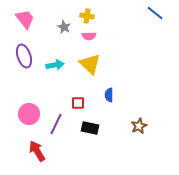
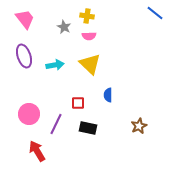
blue semicircle: moved 1 px left
black rectangle: moved 2 px left
